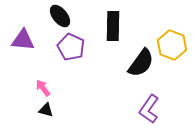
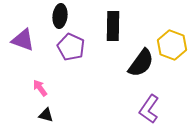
black ellipse: rotated 45 degrees clockwise
purple triangle: rotated 15 degrees clockwise
pink arrow: moved 3 px left
black triangle: moved 5 px down
